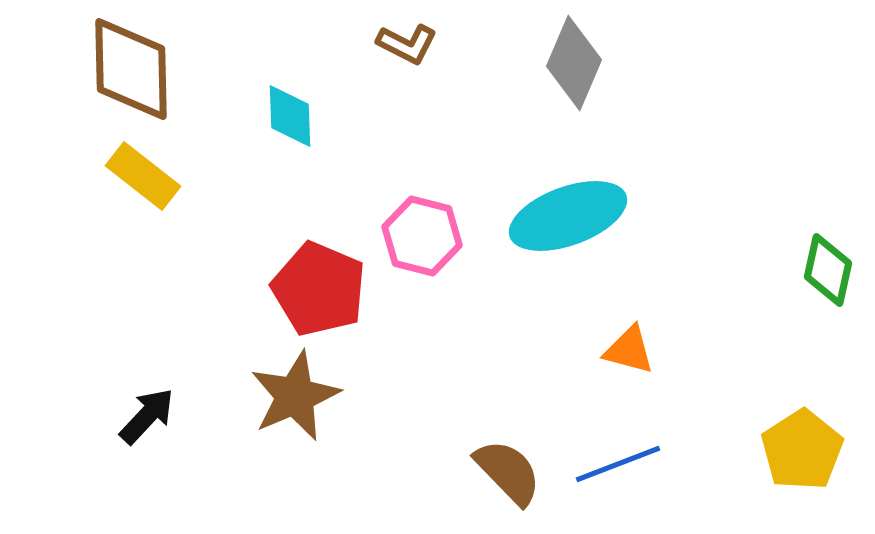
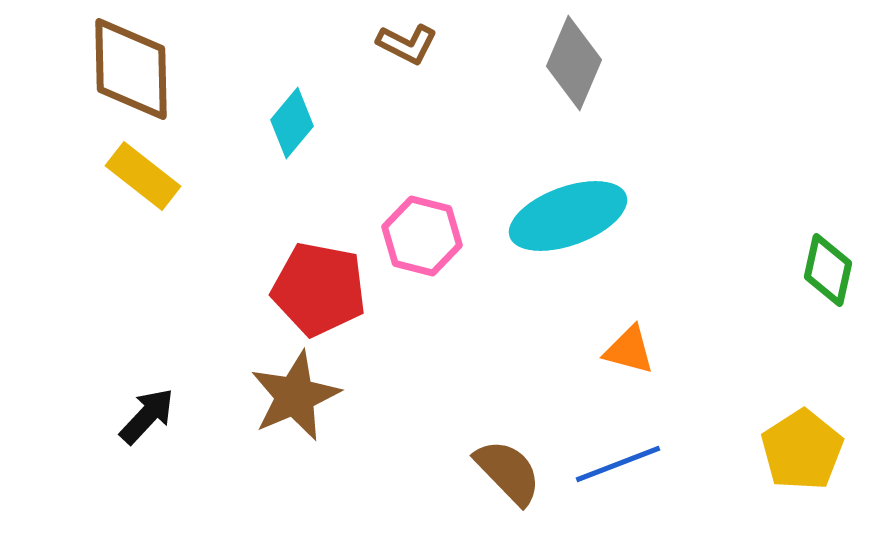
cyan diamond: moved 2 px right, 7 px down; rotated 42 degrees clockwise
red pentagon: rotated 12 degrees counterclockwise
